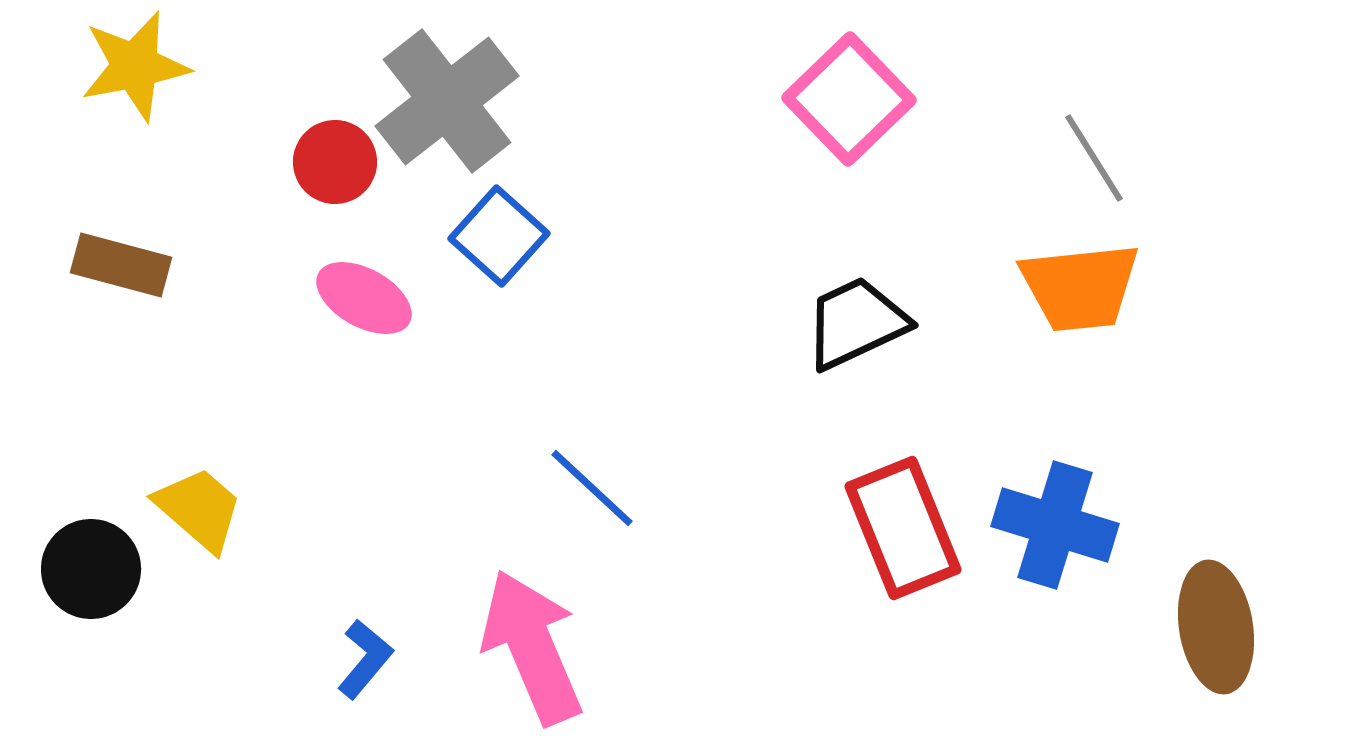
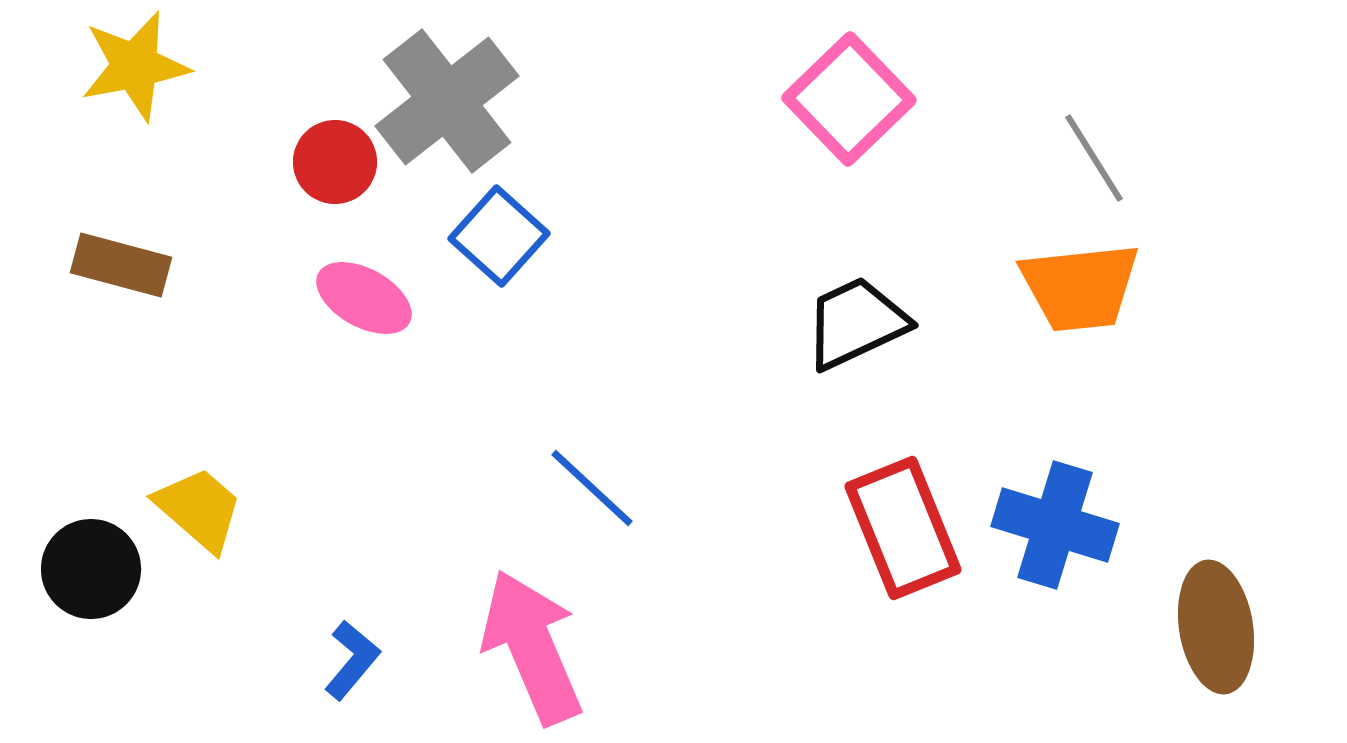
blue L-shape: moved 13 px left, 1 px down
